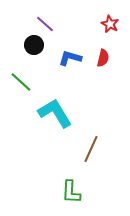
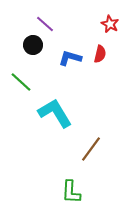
black circle: moved 1 px left
red semicircle: moved 3 px left, 4 px up
brown line: rotated 12 degrees clockwise
